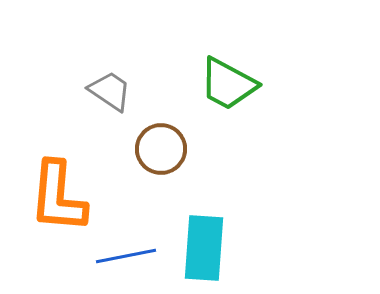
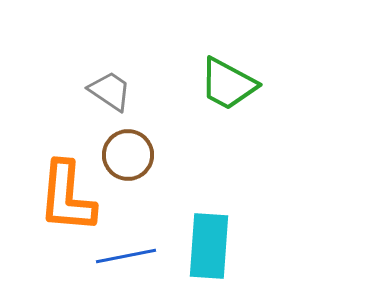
brown circle: moved 33 px left, 6 px down
orange L-shape: moved 9 px right
cyan rectangle: moved 5 px right, 2 px up
